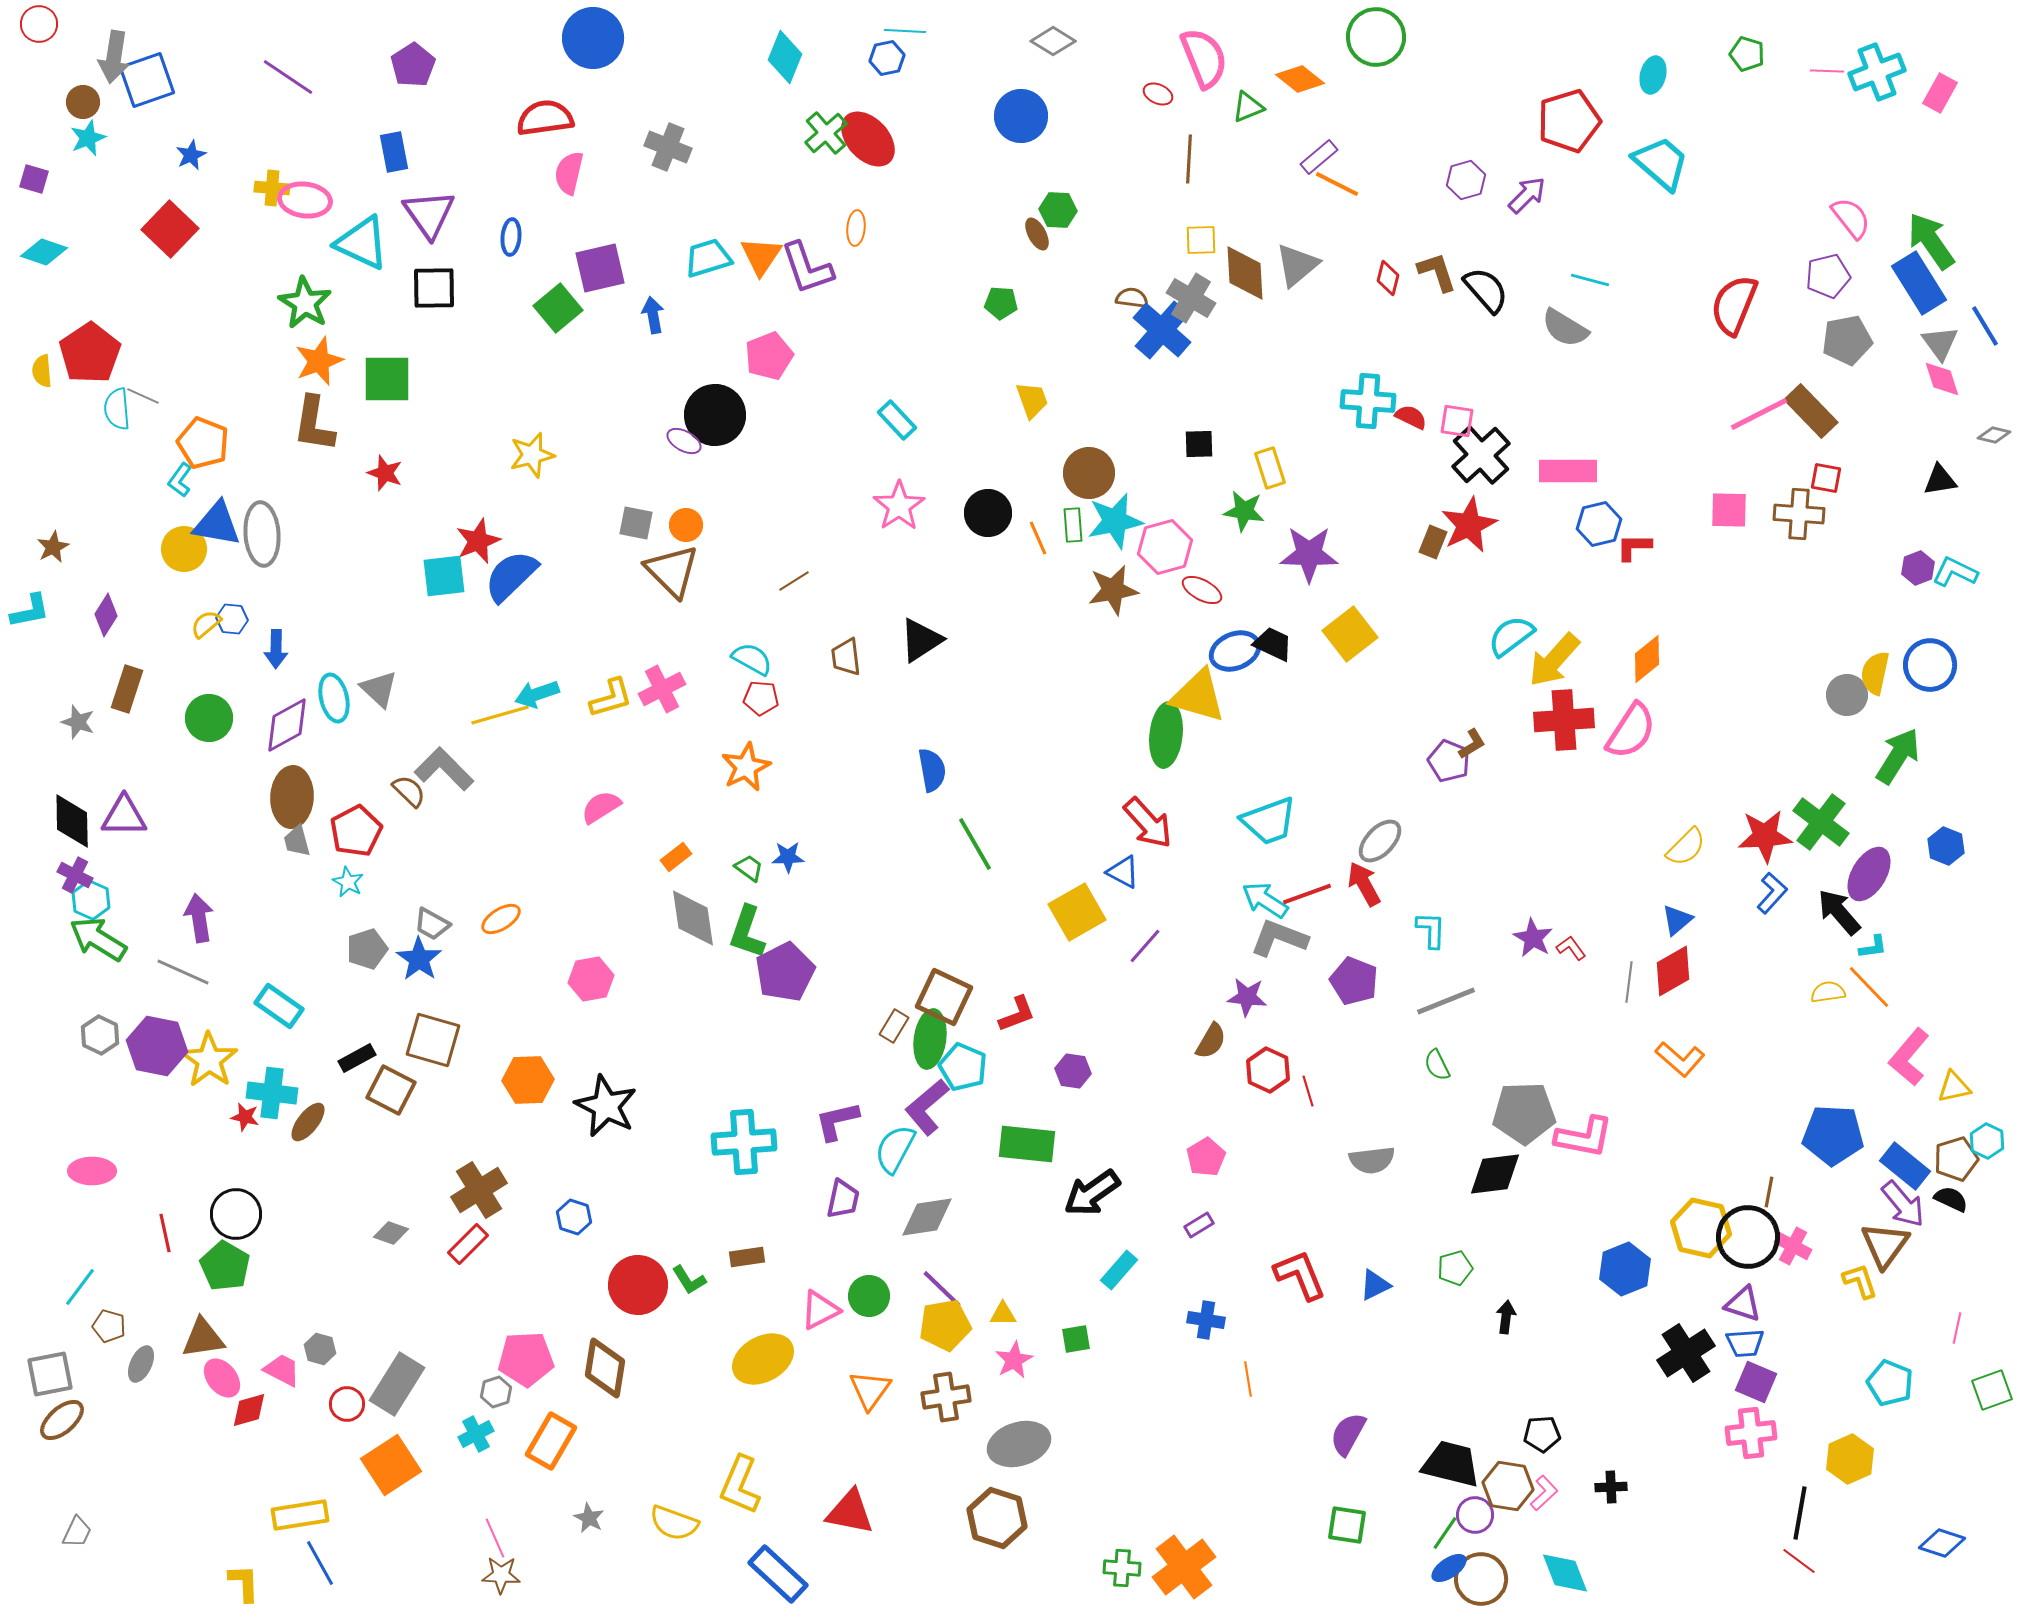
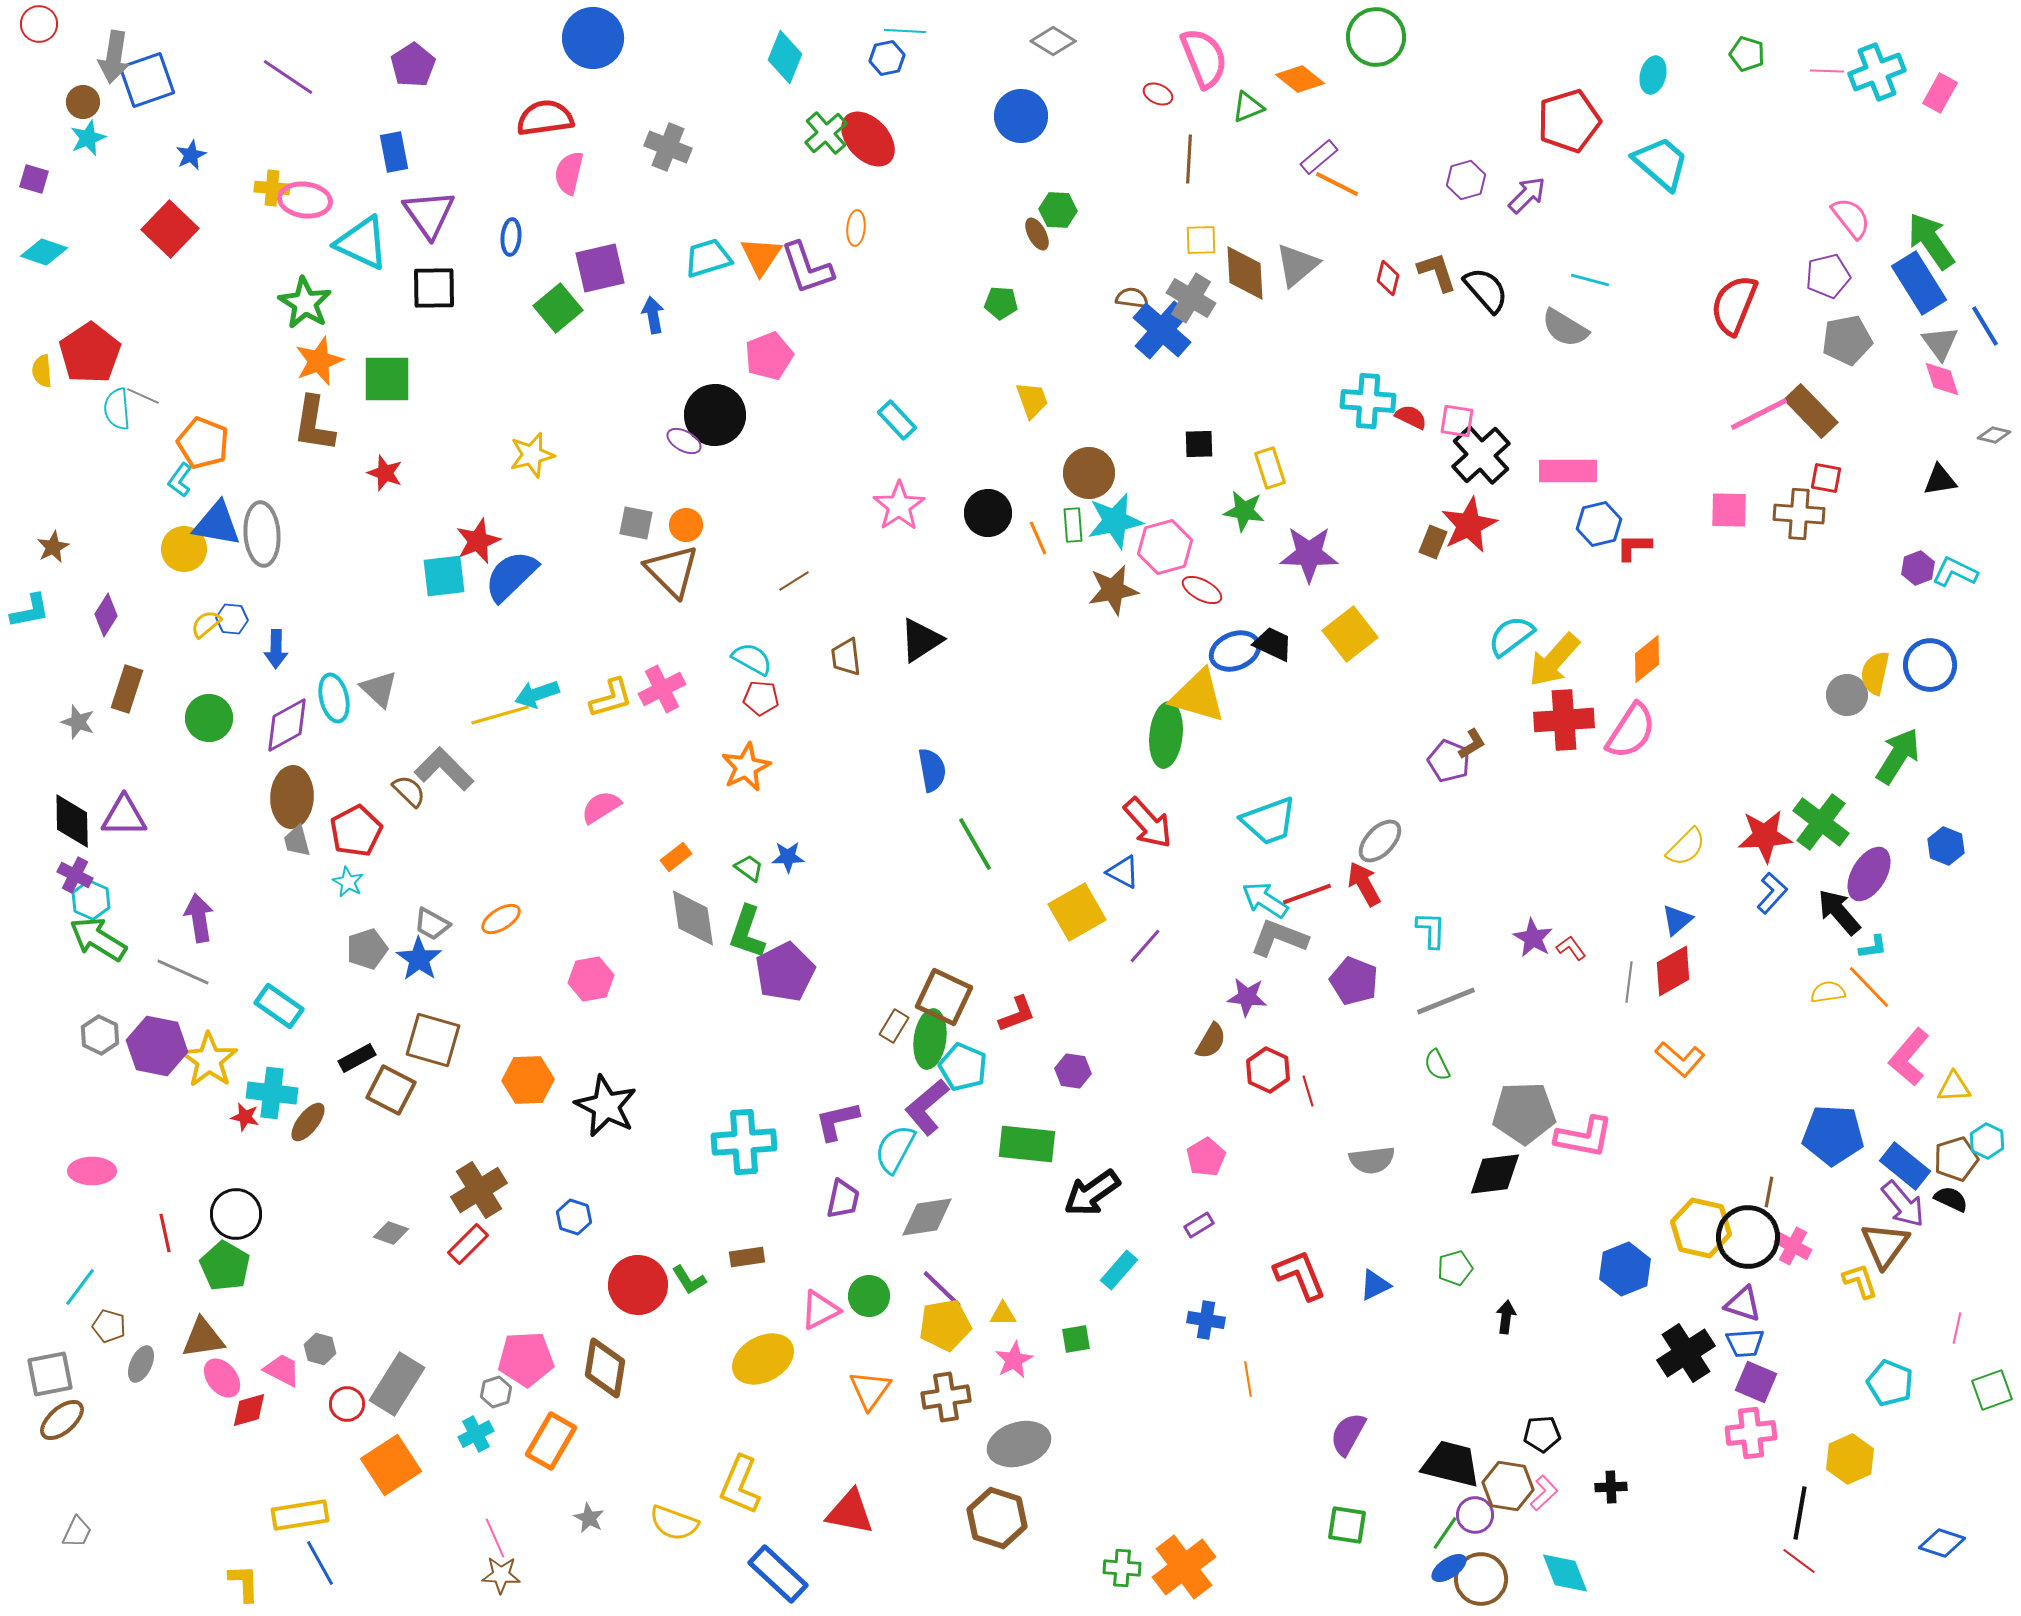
yellow triangle at (1954, 1087): rotated 9 degrees clockwise
